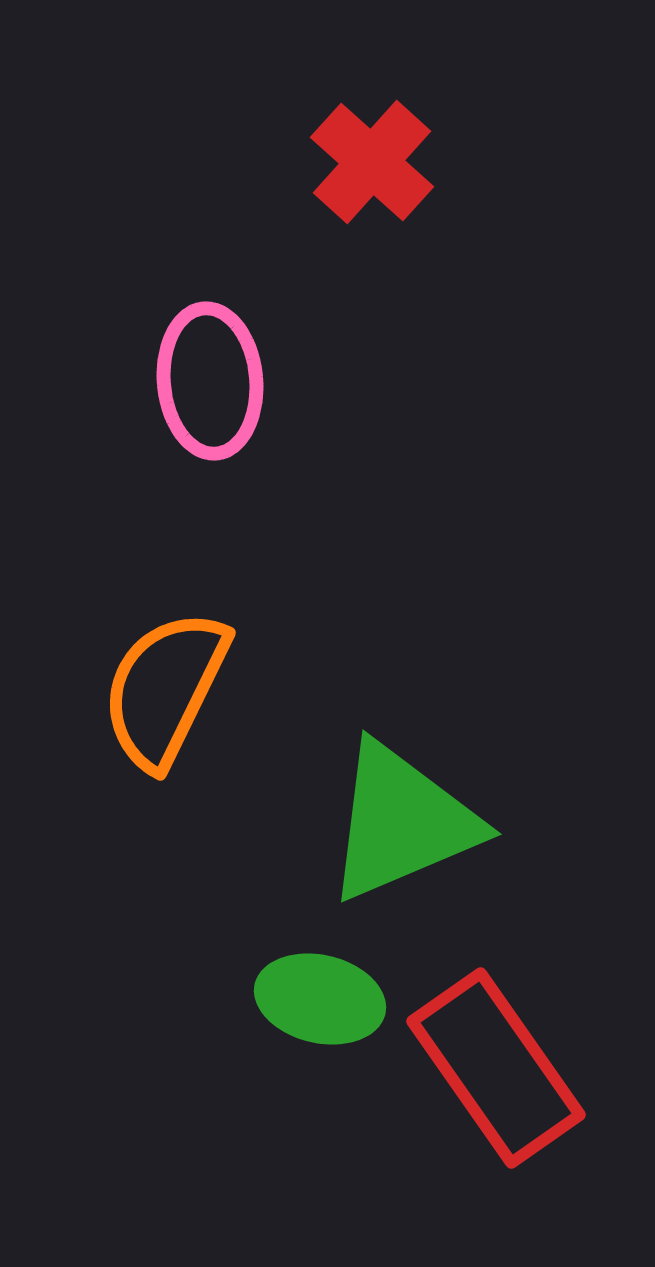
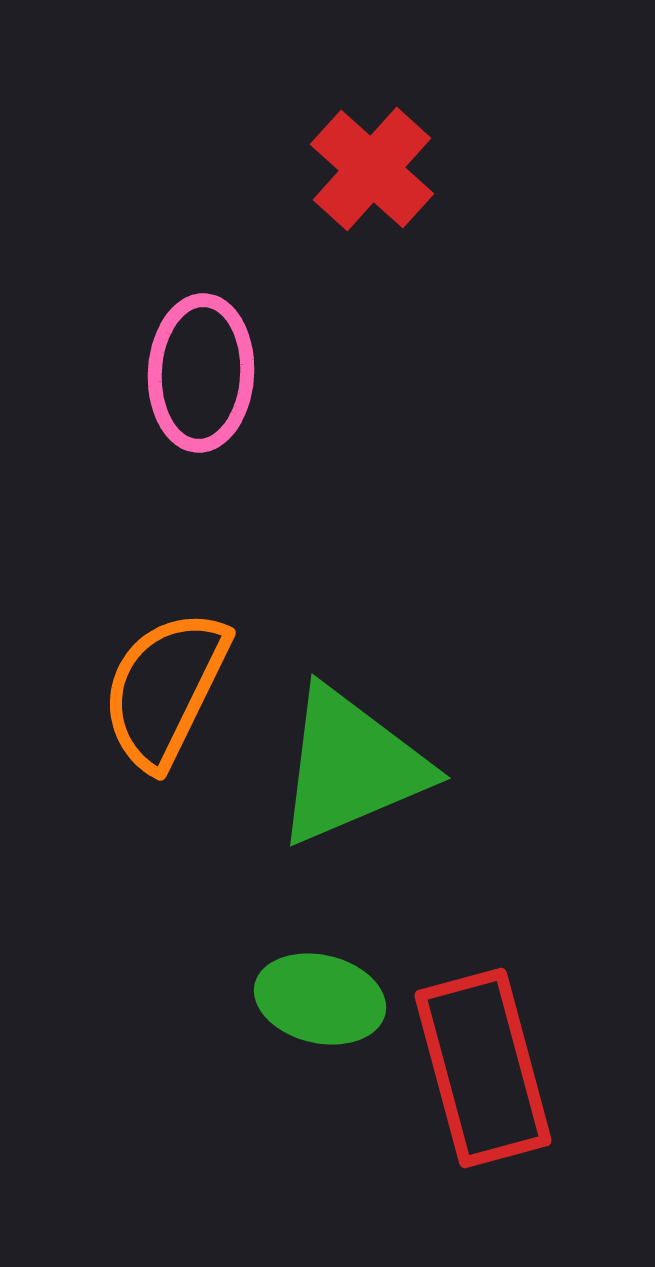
red cross: moved 7 px down
pink ellipse: moved 9 px left, 8 px up; rotated 8 degrees clockwise
green triangle: moved 51 px left, 56 px up
red rectangle: moved 13 px left; rotated 20 degrees clockwise
